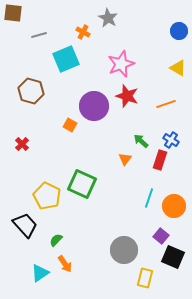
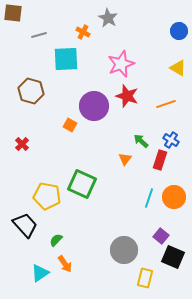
cyan square: rotated 20 degrees clockwise
yellow pentagon: rotated 16 degrees counterclockwise
orange circle: moved 9 px up
